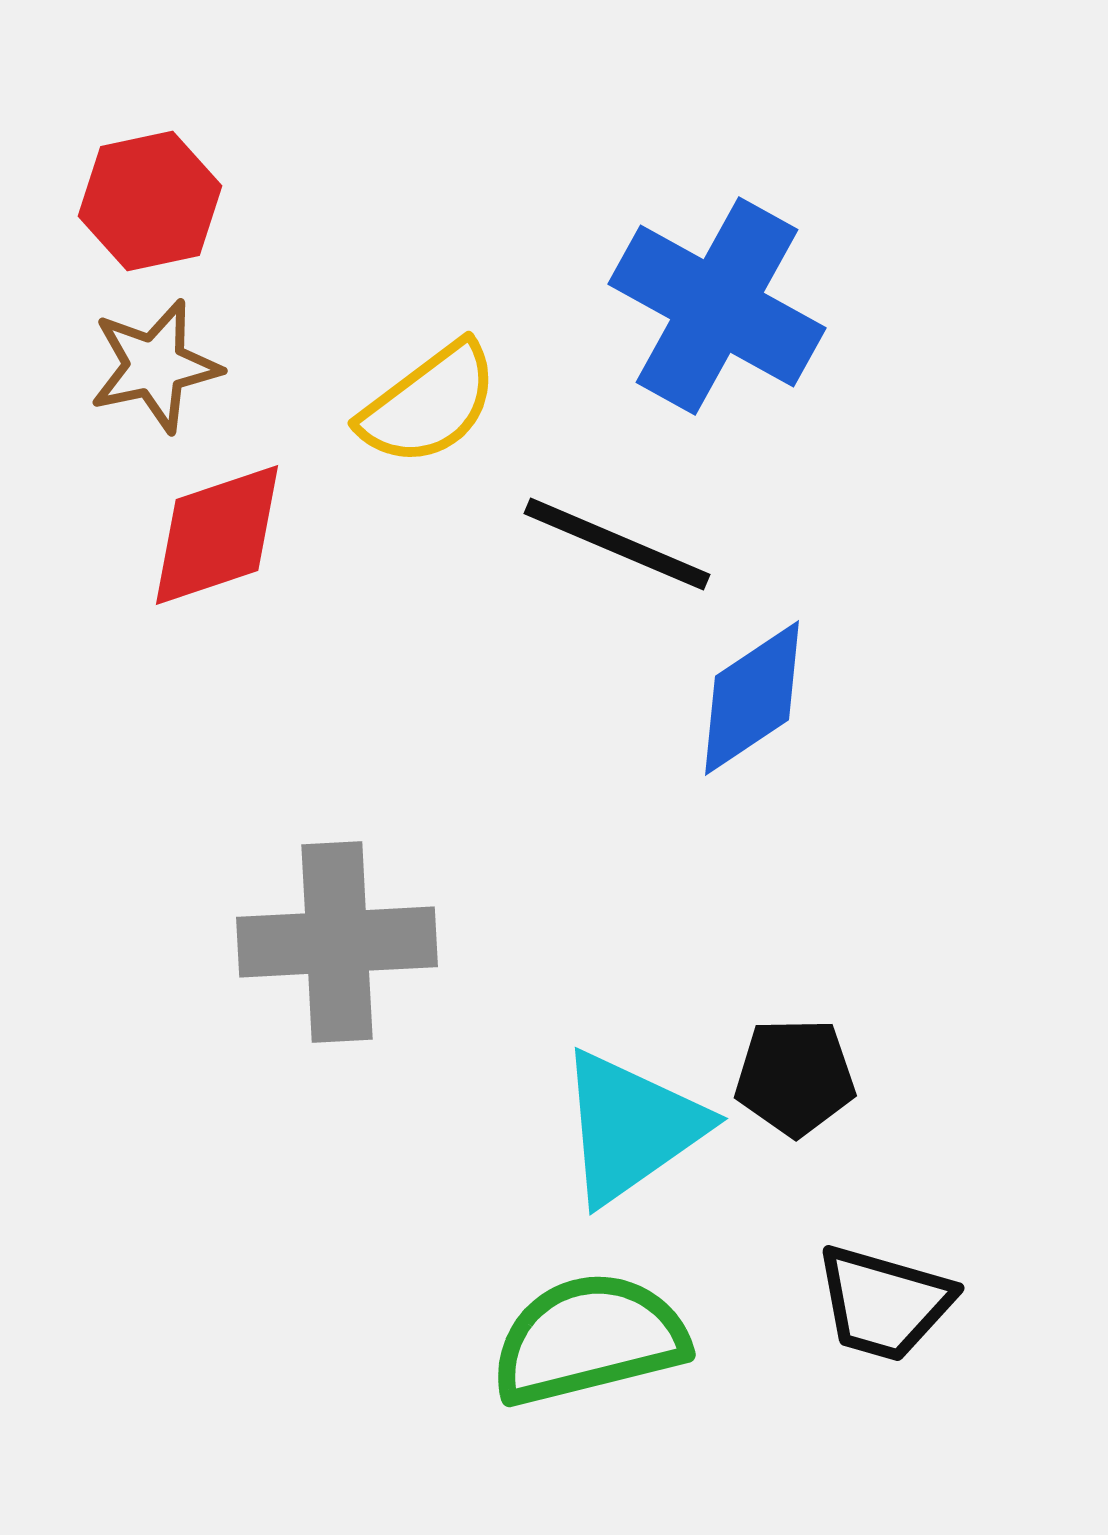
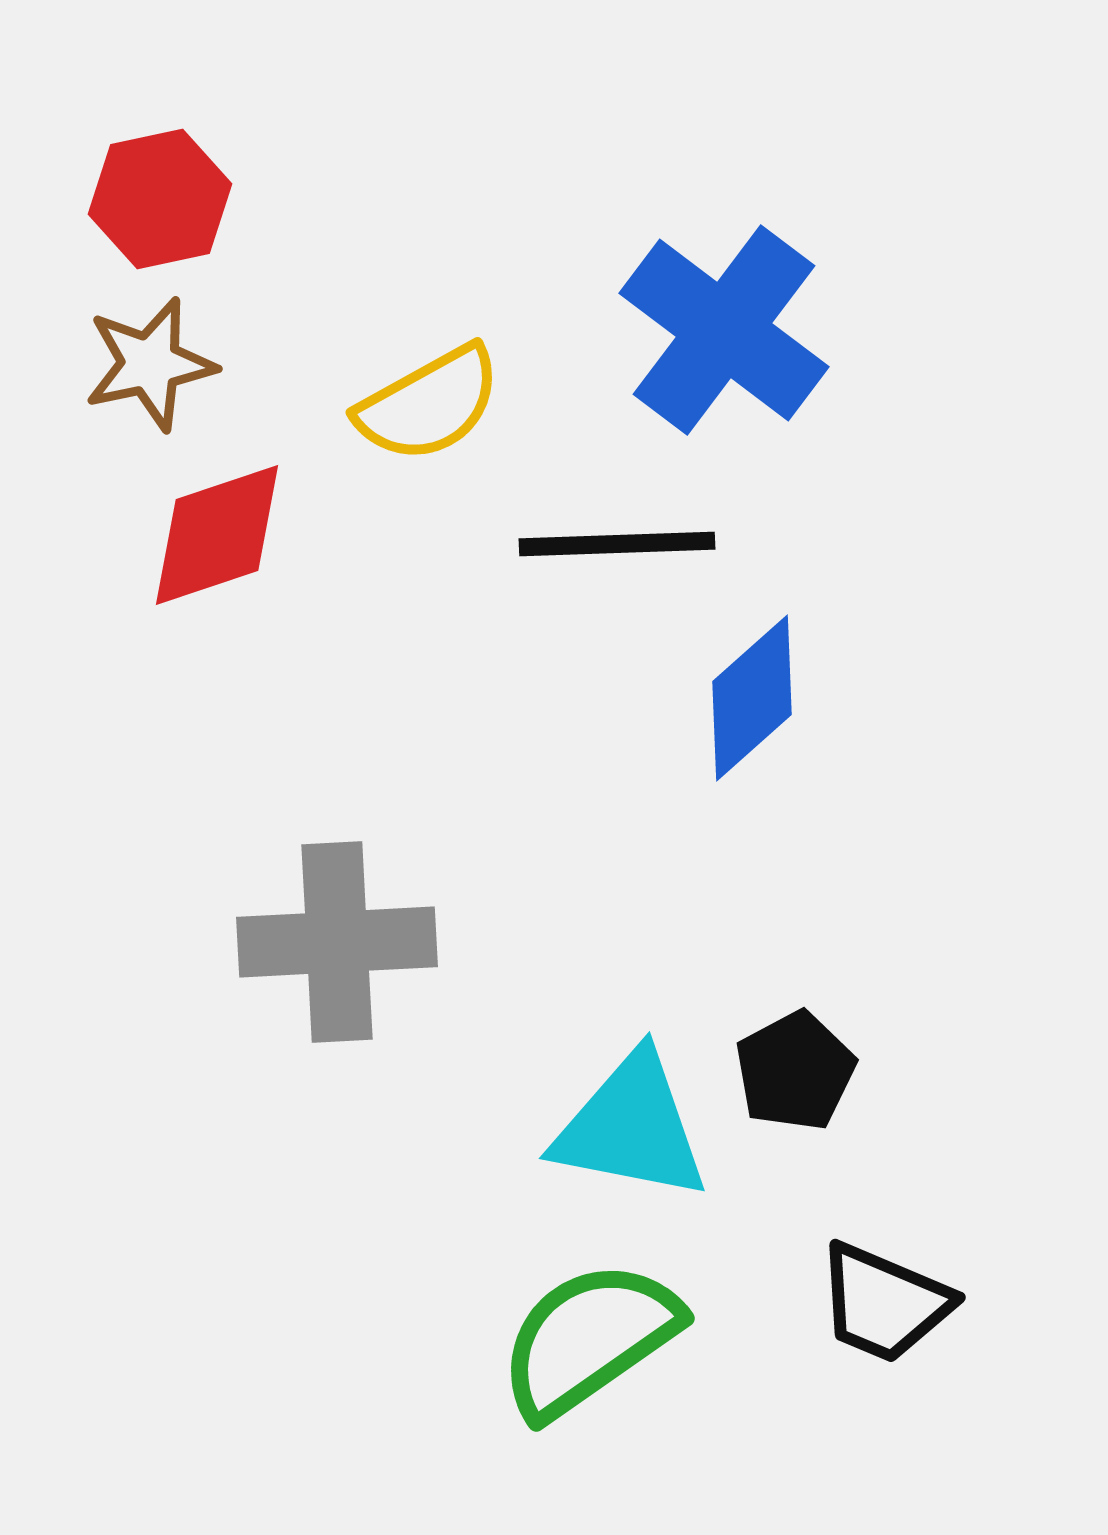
red hexagon: moved 10 px right, 2 px up
blue cross: moved 7 px right, 24 px down; rotated 8 degrees clockwise
brown star: moved 5 px left, 2 px up
yellow semicircle: rotated 8 degrees clockwise
black line: rotated 25 degrees counterclockwise
blue diamond: rotated 8 degrees counterclockwise
black pentagon: moved 6 px up; rotated 27 degrees counterclockwise
cyan triangle: rotated 46 degrees clockwise
black trapezoid: rotated 7 degrees clockwise
green semicircle: rotated 21 degrees counterclockwise
